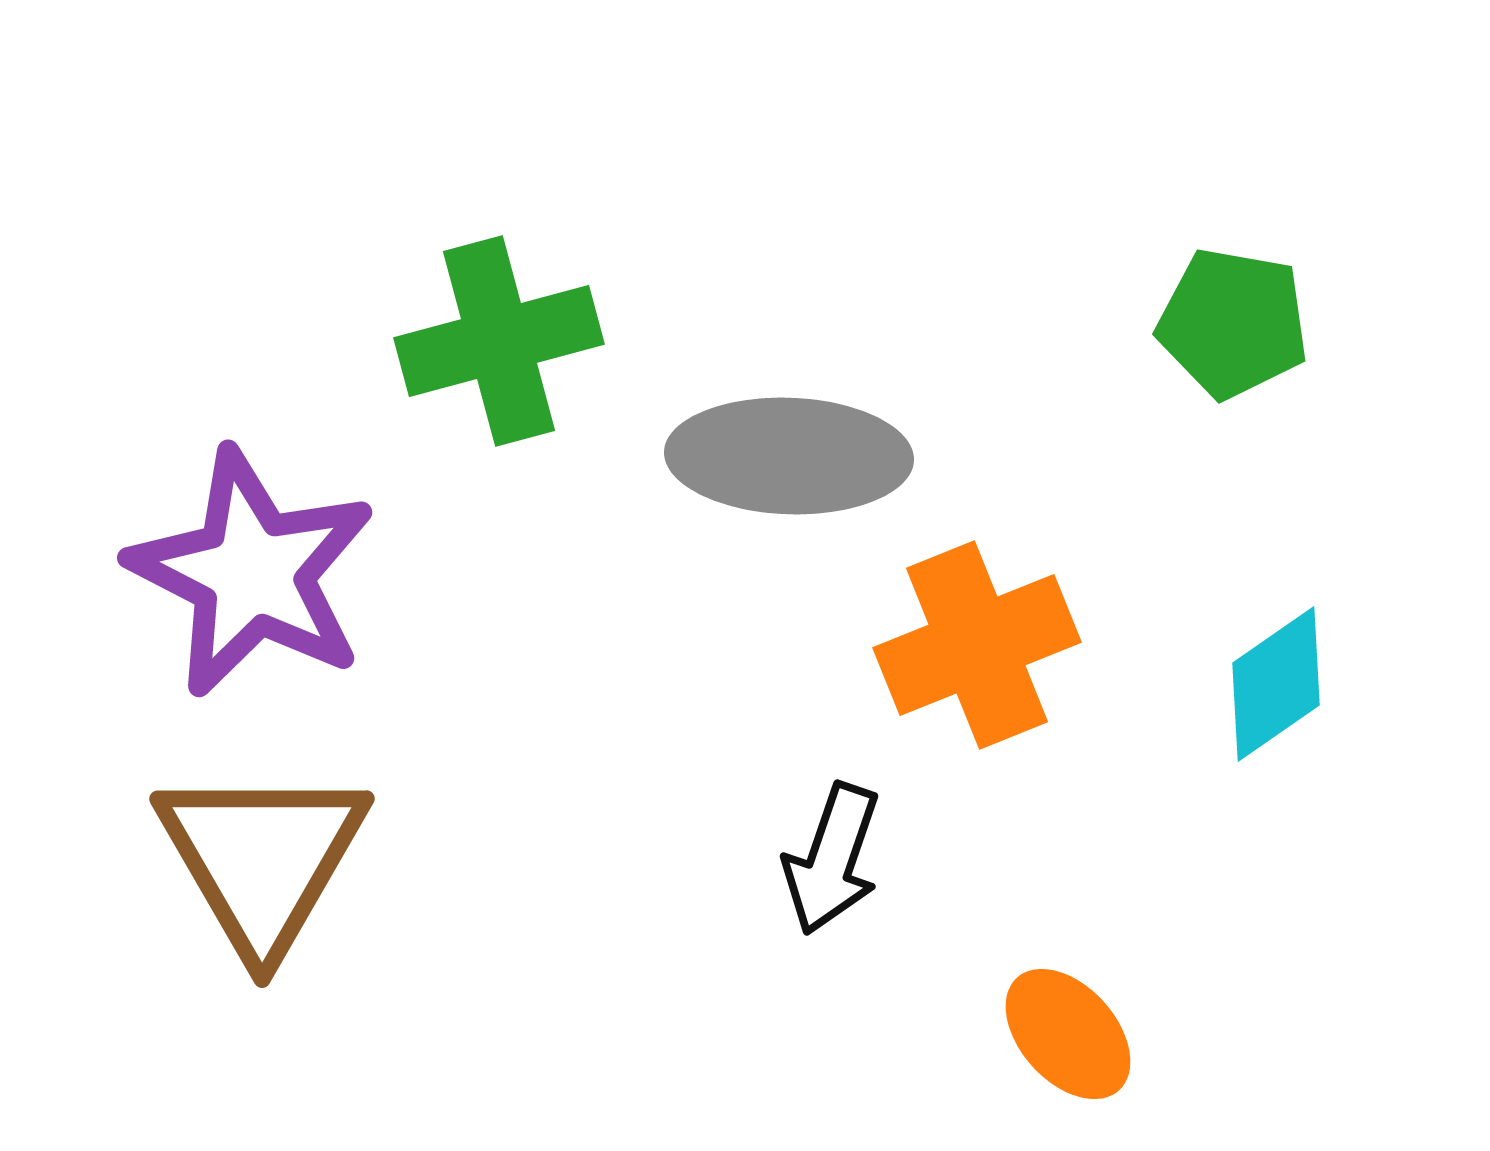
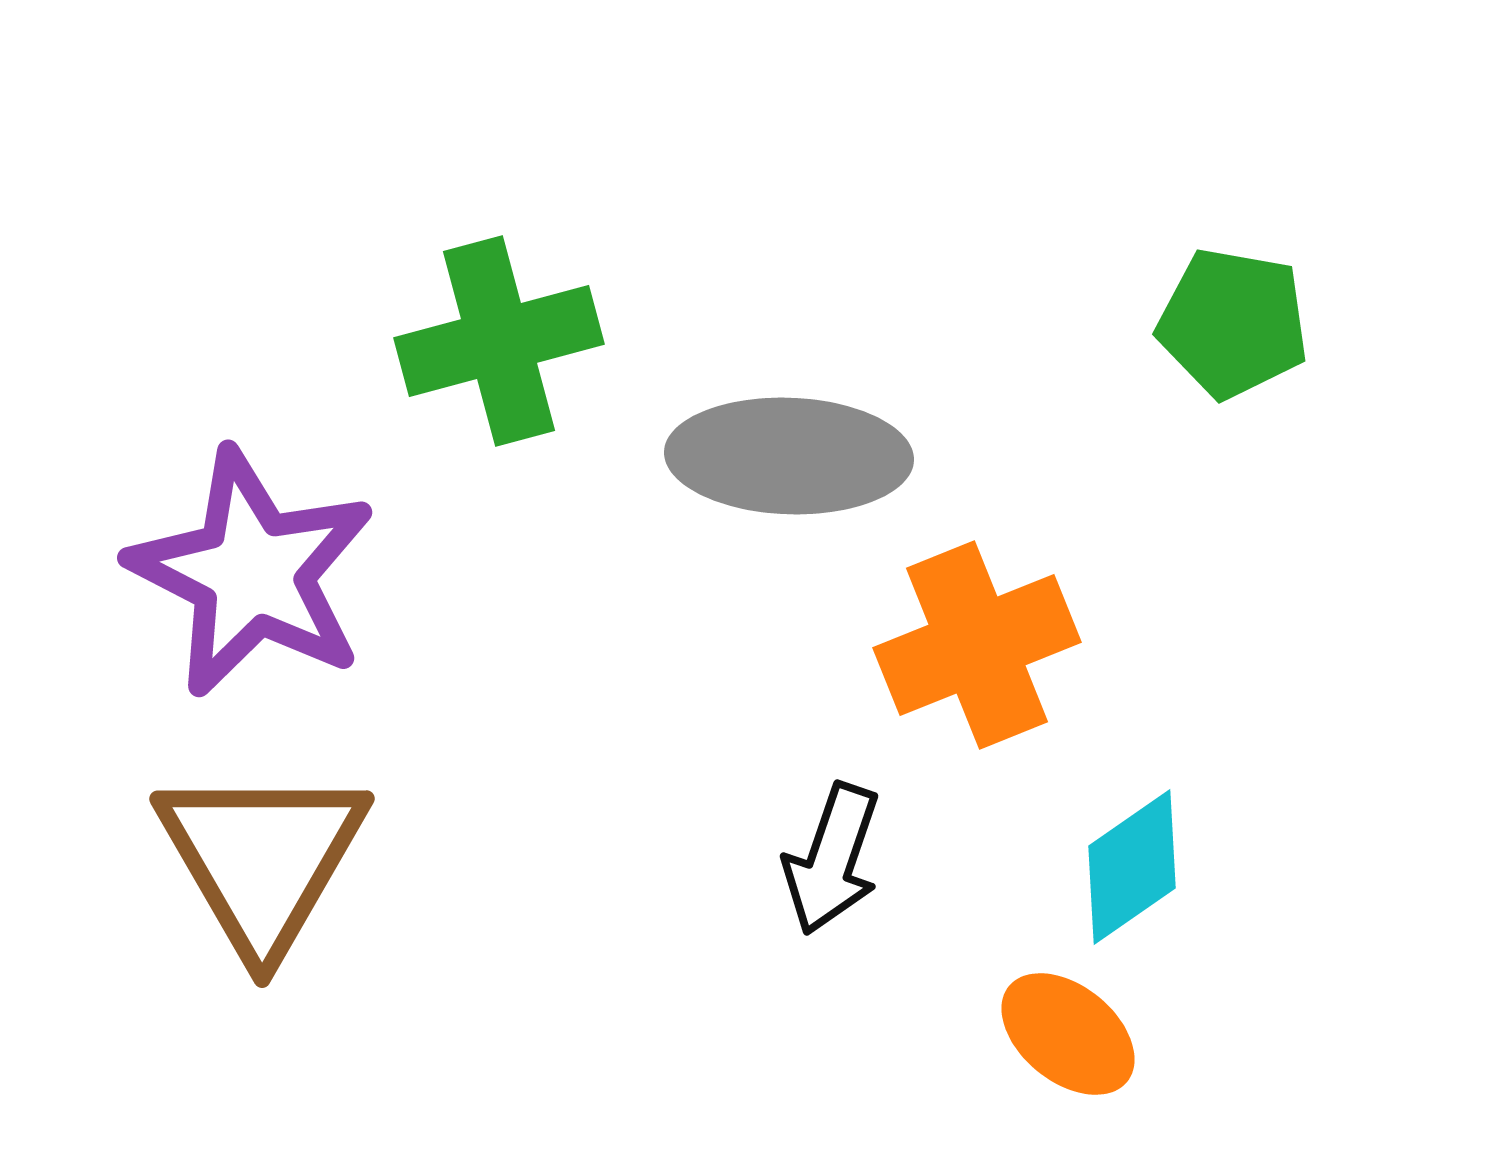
cyan diamond: moved 144 px left, 183 px down
orange ellipse: rotated 9 degrees counterclockwise
